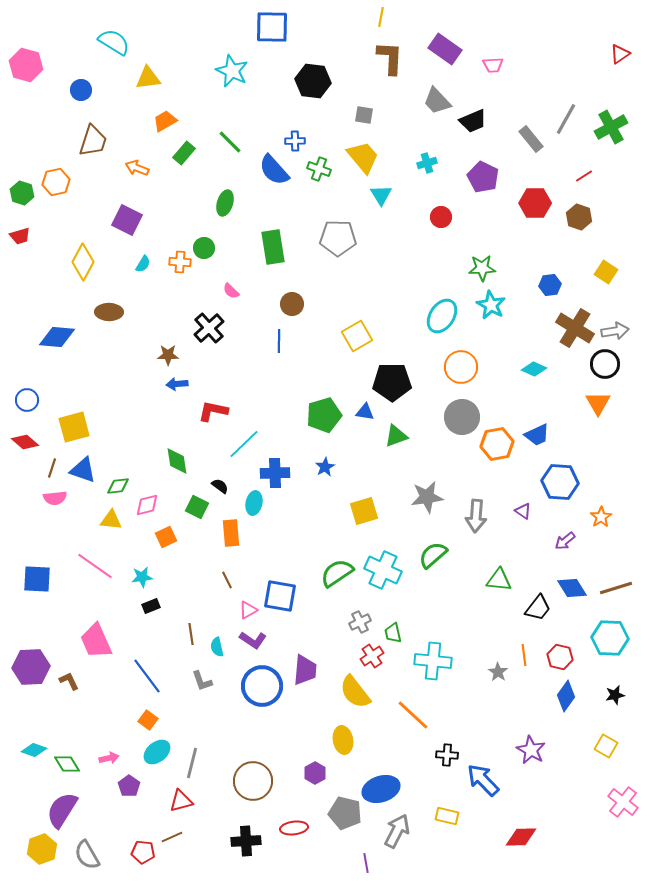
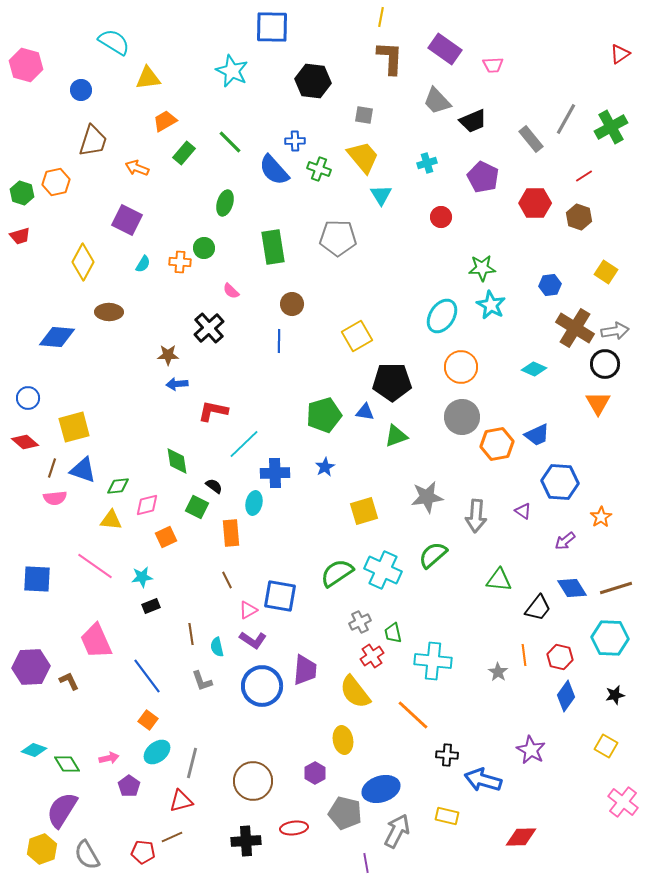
blue circle at (27, 400): moved 1 px right, 2 px up
black semicircle at (220, 486): moved 6 px left
blue arrow at (483, 780): rotated 30 degrees counterclockwise
